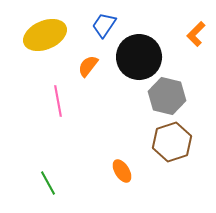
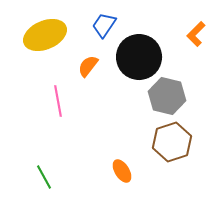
green line: moved 4 px left, 6 px up
